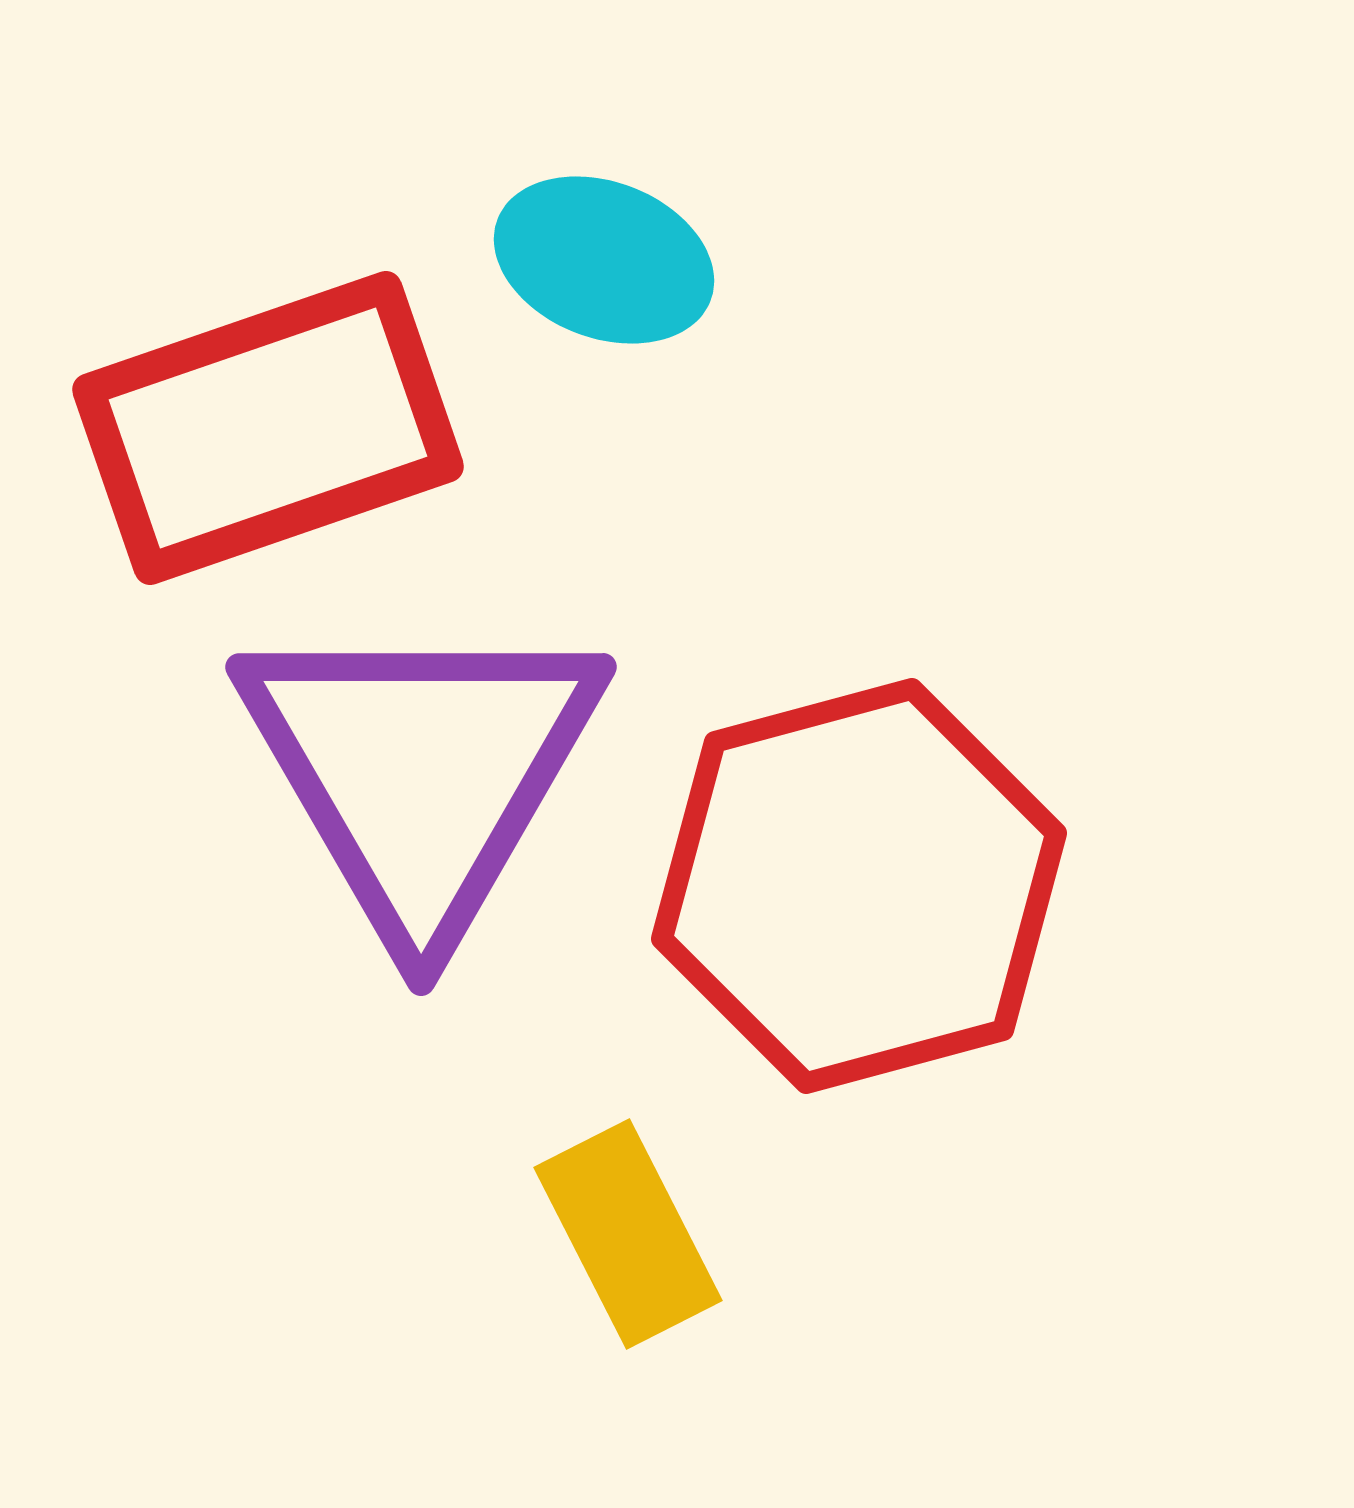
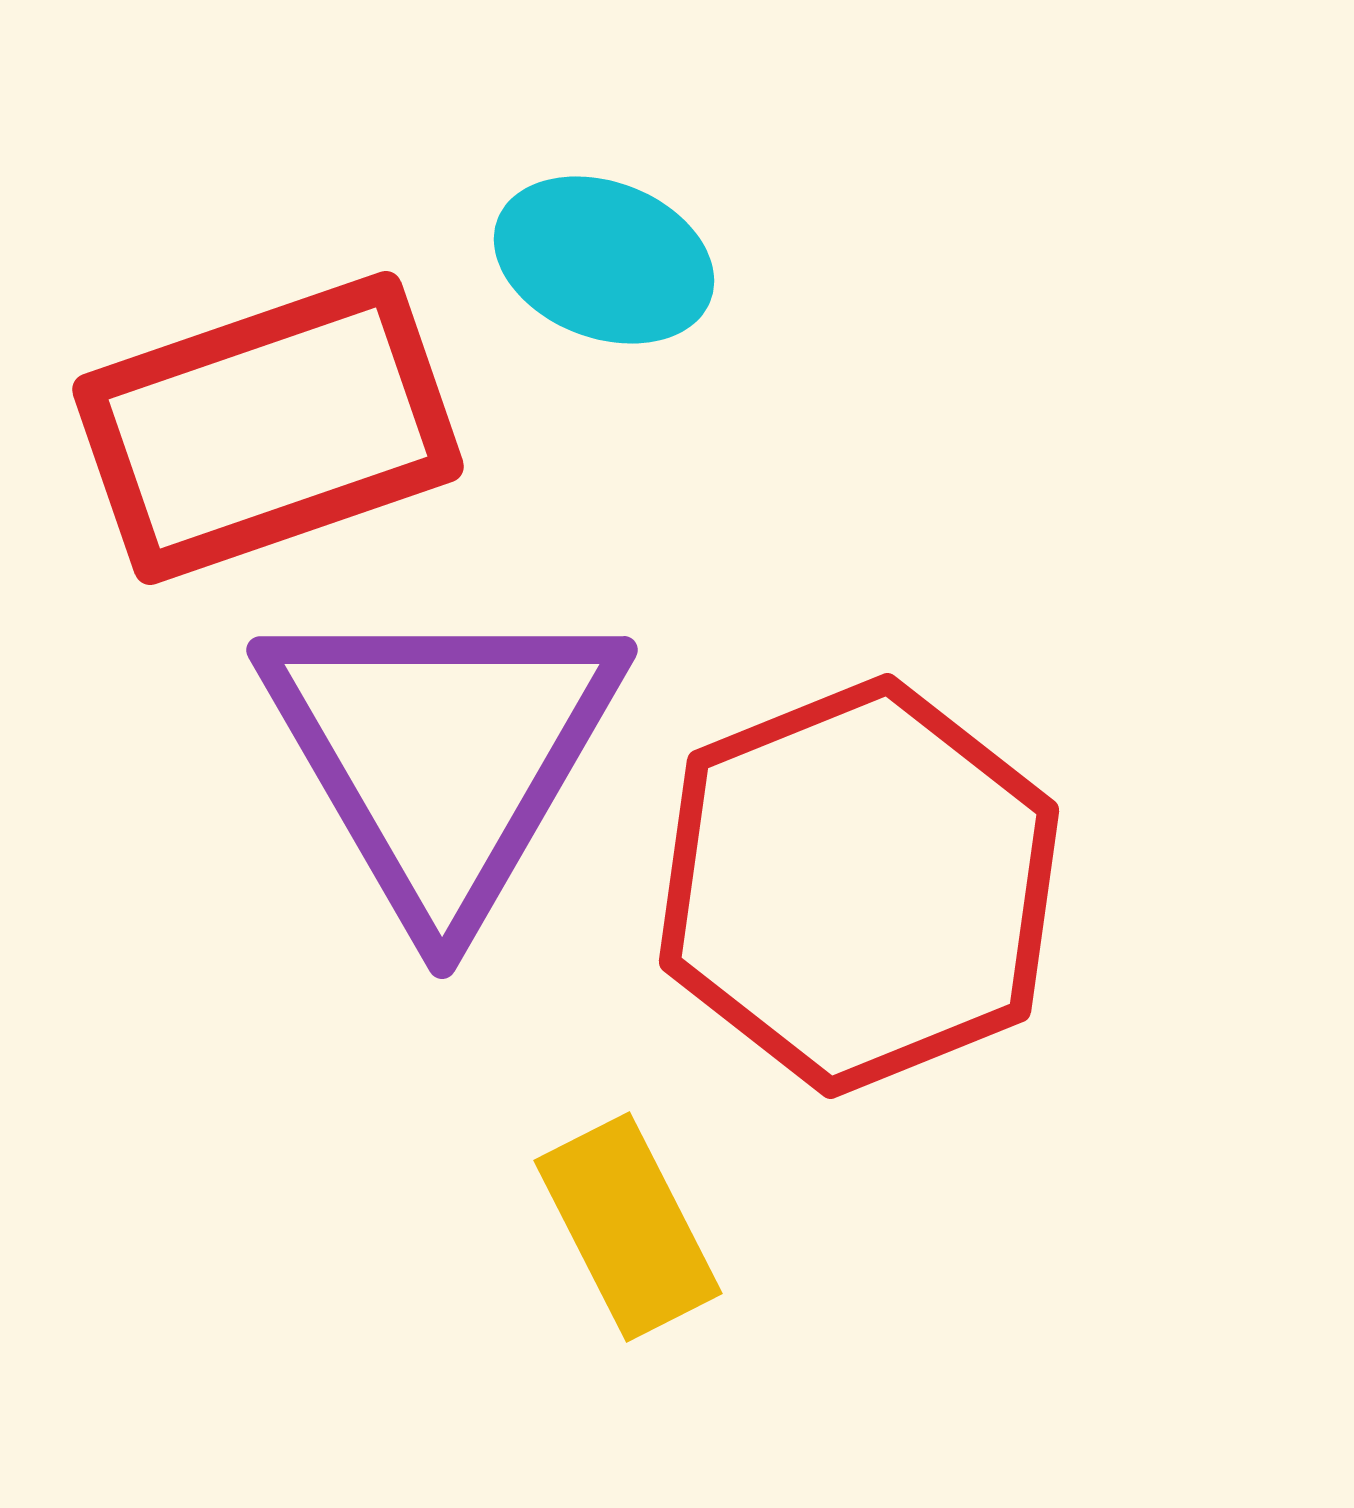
purple triangle: moved 21 px right, 17 px up
red hexagon: rotated 7 degrees counterclockwise
yellow rectangle: moved 7 px up
